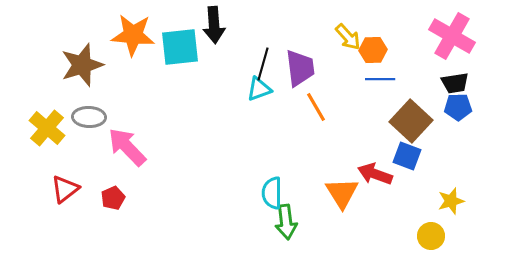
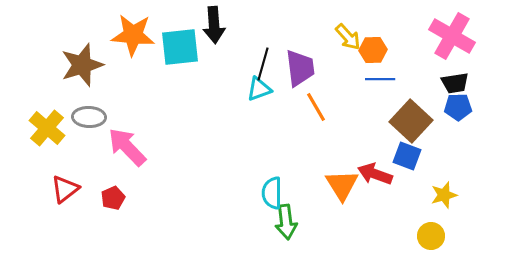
orange triangle: moved 8 px up
yellow star: moved 7 px left, 6 px up
